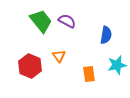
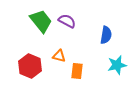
orange triangle: rotated 40 degrees counterclockwise
orange rectangle: moved 12 px left, 3 px up; rotated 14 degrees clockwise
